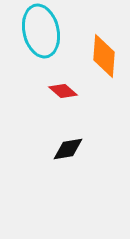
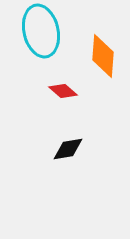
orange diamond: moved 1 px left
